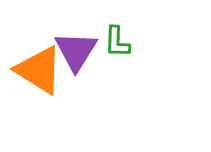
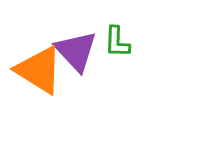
purple triangle: rotated 15 degrees counterclockwise
